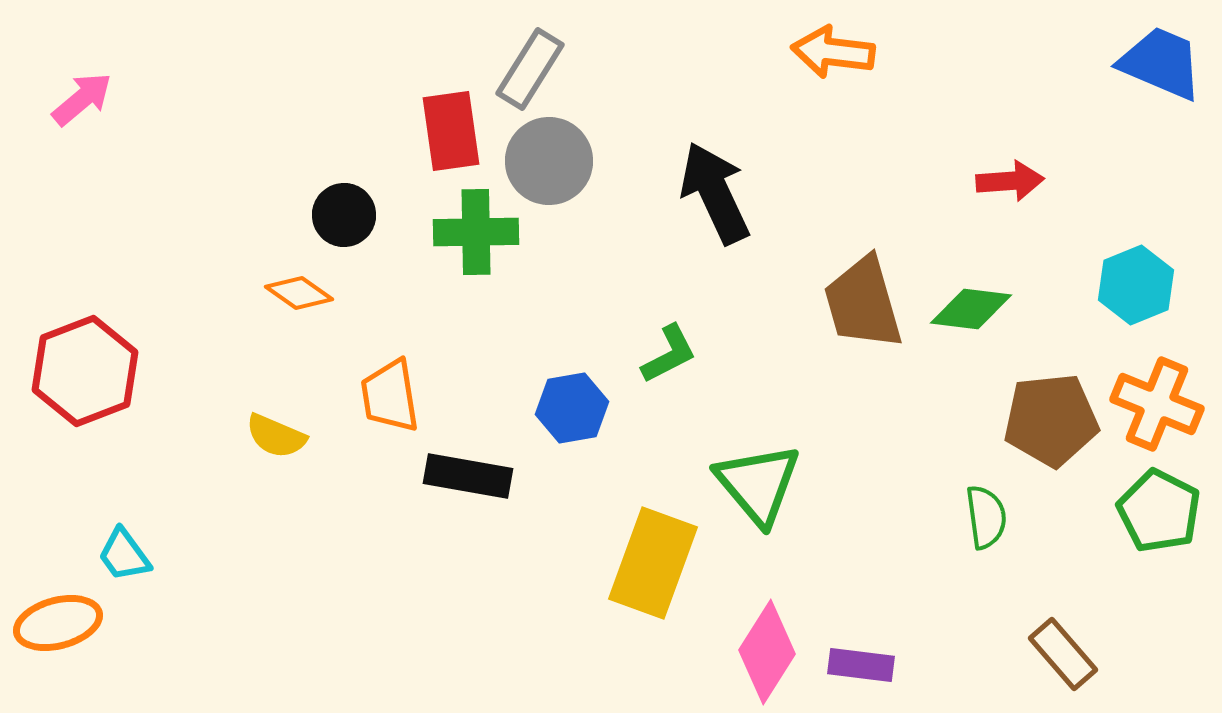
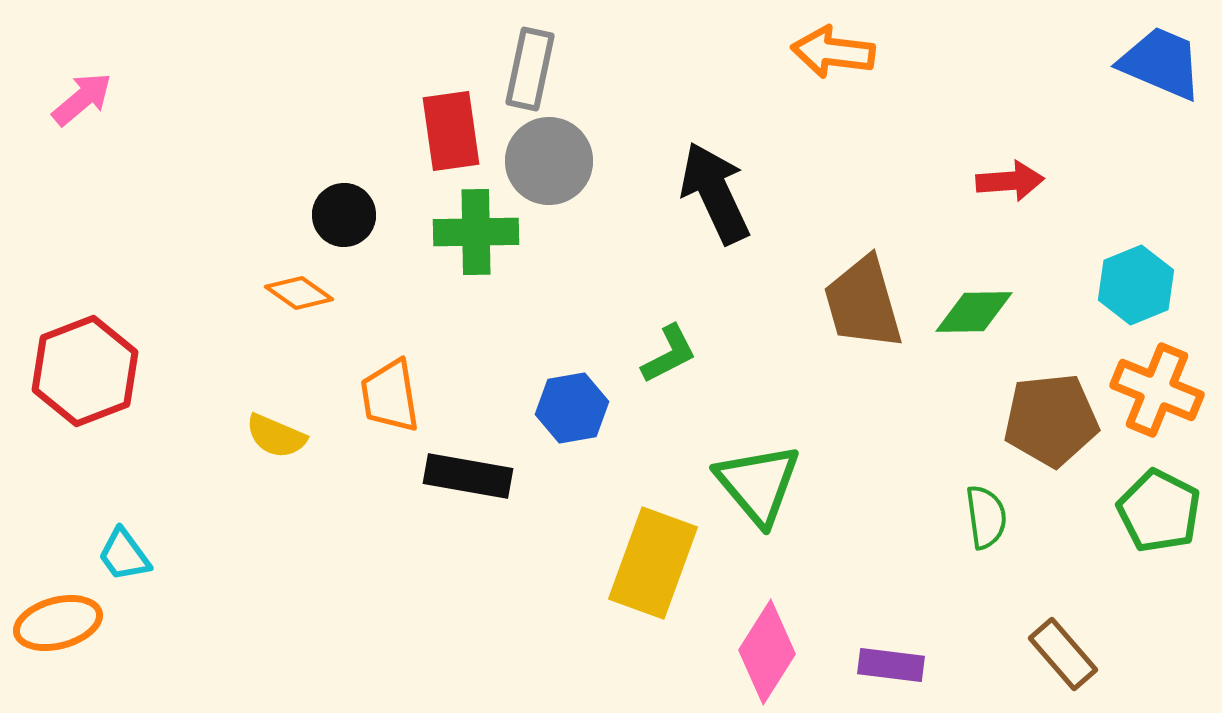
gray rectangle: rotated 20 degrees counterclockwise
green diamond: moved 3 px right, 3 px down; rotated 8 degrees counterclockwise
orange cross: moved 14 px up
purple rectangle: moved 30 px right
